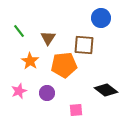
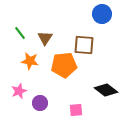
blue circle: moved 1 px right, 4 px up
green line: moved 1 px right, 2 px down
brown triangle: moved 3 px left
orange star: rotated 24 degrees counterclockwise
purple circle: moved 7 px left, 10 px down
